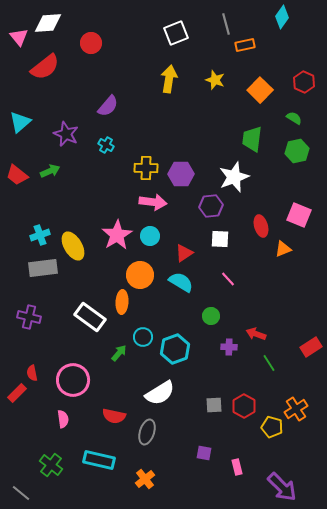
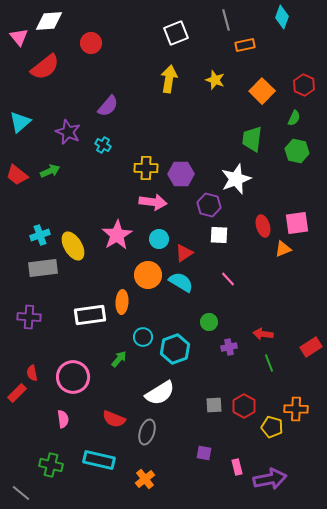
cyan diamond at (282, 17): rotated 15 degrees counterclockwise
white diamond at (48, 23): moved 1 px right, 2 px up
gray line at (226, 24): moved 4 px up
red hexagon at (304, 82): moved 3 px down
orange square at (260, 90): moved 2 px right, 1 px down
green semicircle at (294, 118): rotated 84 degrees clockwise
purple star at (66, 134): moved 2 px right, 2 px up
cyan cross at (106, 145): moved 3 px left
green hexagon at (297, 151): rotated 25 degrees clockwise
white star at (234, 177): moved 2 px right, 2 px down
purple hexagon at (211, 206): moved 2 px left, 1 px up; rotated 20 degrees clockwise
pink square at (299, 215): moved 2 px left, 8 px down; rotated 30 degrees counterclockwise
red ellipse at (261, 226): moved 2 px right
cyan circle at (150, 236): moved 9 px right, 3 px down
white square at (220, 239): moved 1 px left, 4 px up
orange circle at (140, 275): moved 8 px right
green circle at (211, 316): moved 2 px left, 6 px down
purple cross at (29, 317): rotated 10 degrees counterclockwise
white rectangle at (90, 317): moved 2 px up; rotated 44 degrees counterclockwise
red arrow at (256, 334): moved 7 px right; rotated 12 degrees counterclockwise
purple cross at (229, 347): rotated 14 degrees counterclockwise
green arrow at (119, 353): moved 6 px down
green line at (269, 363): rotated 12 degrees clockwise
pink circle at (73, 380): moved 3 px up
orange cross at (296, 409): rotated 35 degrees clockwise
red semicircle at (114, 416): moved 3 px down; rotated 10 degrees clockwise
green cross at (51, 465): rotated 25 degrees counterclockwise
purple arrow at (282, 487): moved 12 px left, 8 px up; rotated 56 degrees counterclockwise
